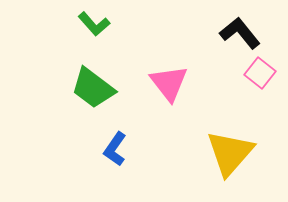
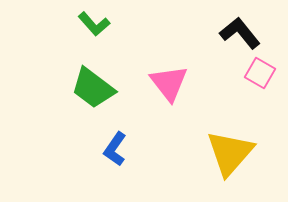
pink square: rotated 8 degrees counterclockwise
